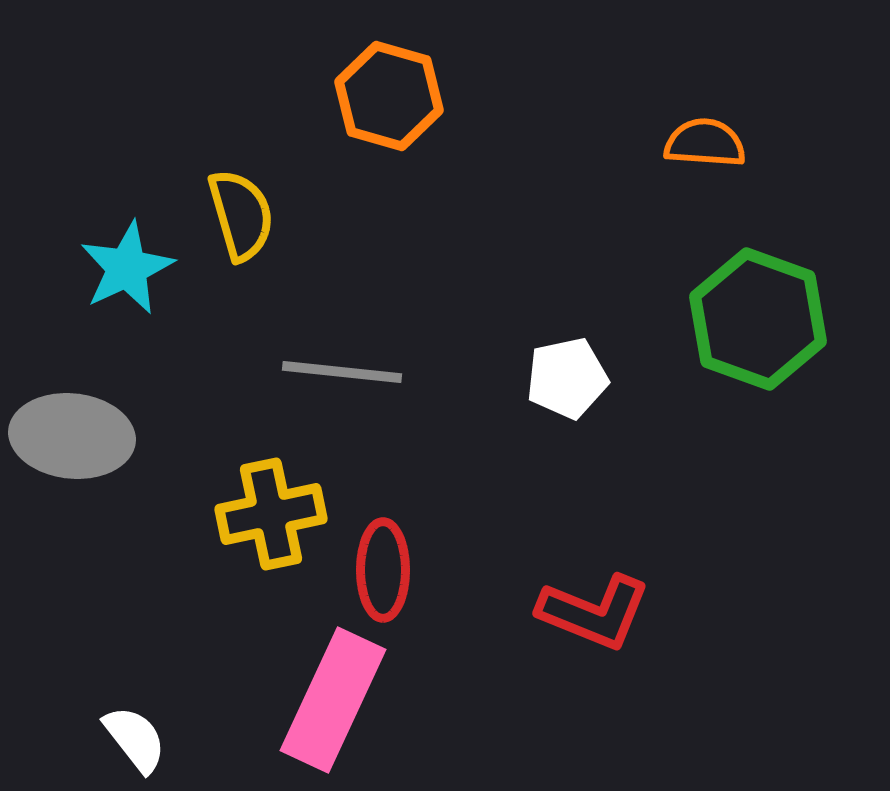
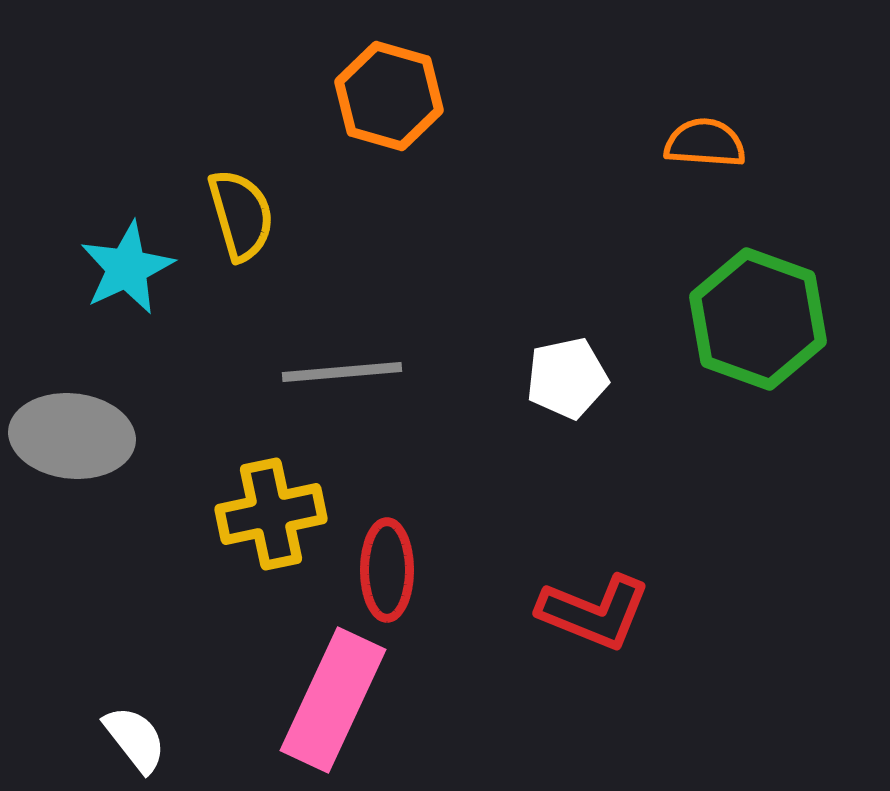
gray line: rotated 11 degrees counterclockwise
red ellipse: moved 4 px right
